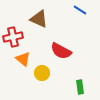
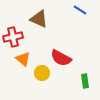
red semicircle: moved 7 px down
green rectangle: moved 5 px right, 6 px up
